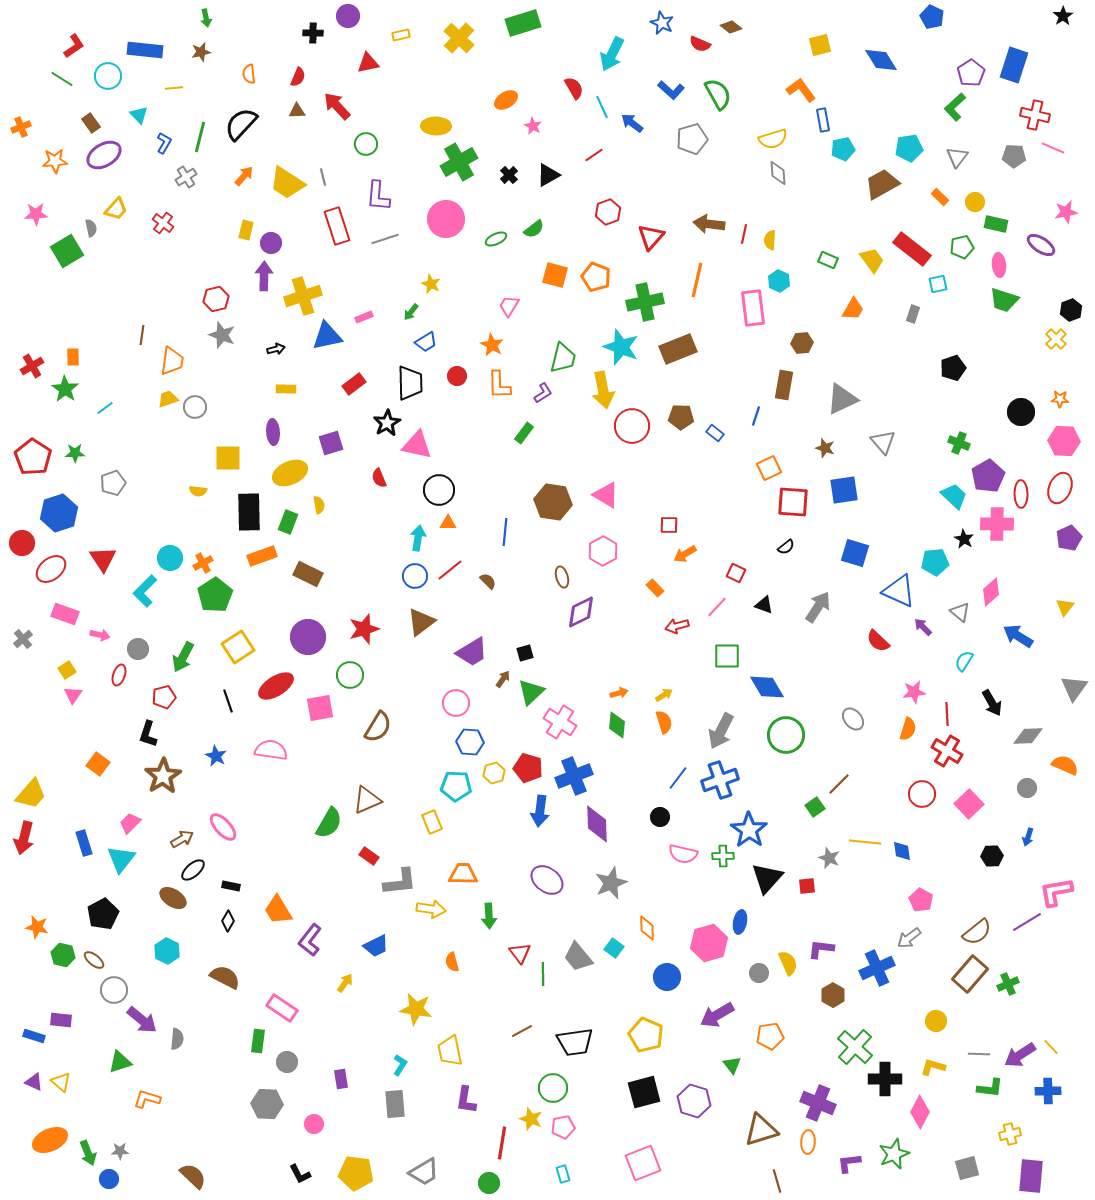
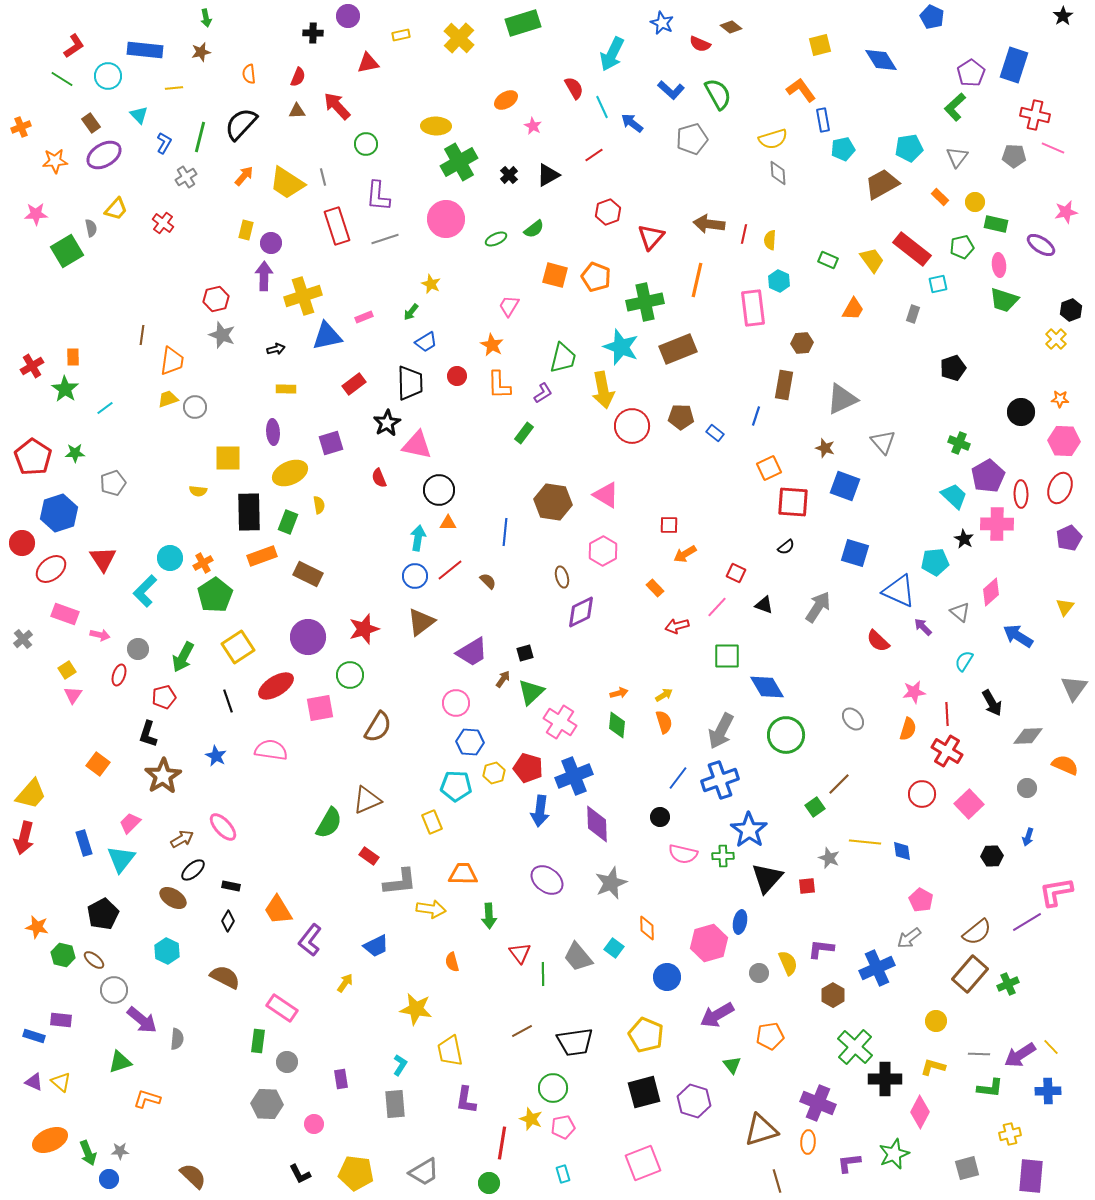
blue square at (844, 490): moved 1 px right, 4 px up; rotated 28 degrees clockwise
